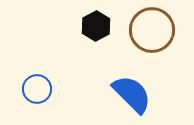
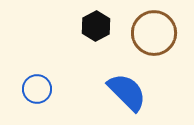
brown circle: moved 2 px right, 3 px down
blue semicircle: moved 5 px left, 2 px up
